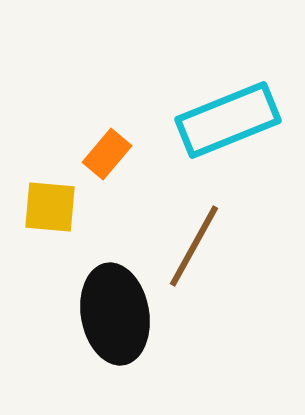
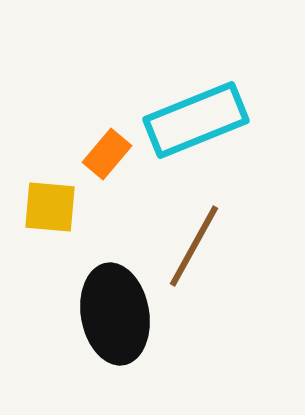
cyan rectangle: moved 32 px left
